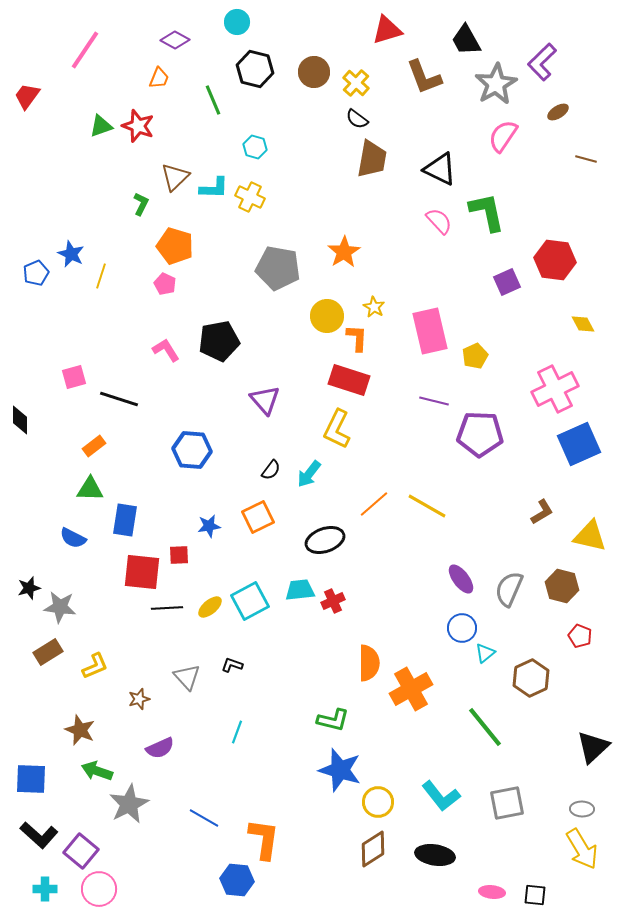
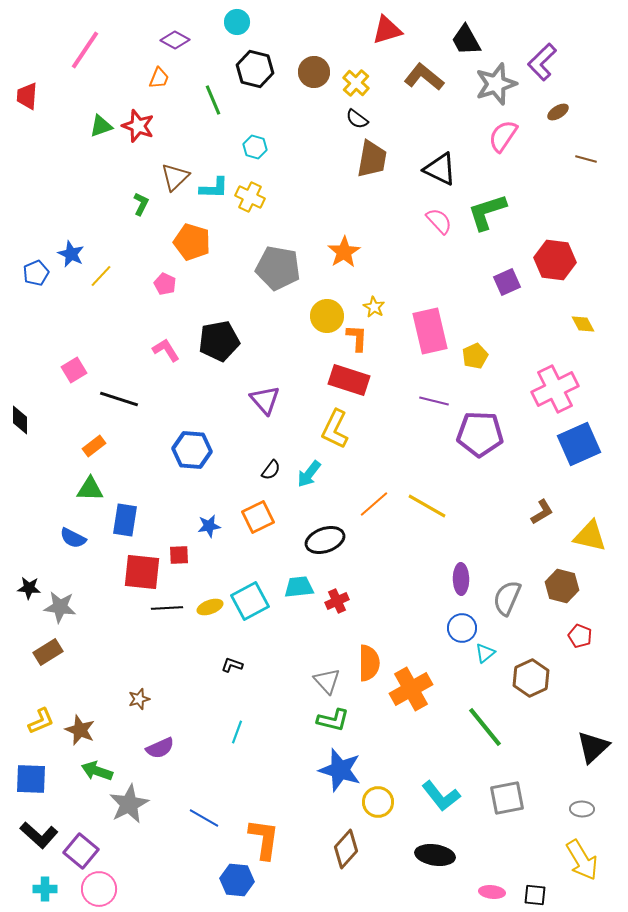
brown L-shape at (424, 77): rotated 150 degrees clockwise
gray star at (496, 84): rotated 12 degrees clockwise
red trapezoid at (27, 96): rotated 32 degrees counterclockwise
green L-shape at (487, 212): rotated 96 degrees counterclockwise
orange pentagon at (175, 246): moved 17 px right, 4 px up
yellow line at (101, 276): rotated 25 degrees clockwise
pink square at (74, 377): moved 7 px up; rotated 15 degrees counterclockwise
yellow L-shape at (337, 429): moved 2 px left
purple ellipse at (461, 579): rotated 36 degrees clockwise
black star at (29, 588): rotated 20 degrees clockwise
gray semicircle at (509, 589): moved 2 px left, 9 px down
cyan trapezoid at (300, 590): moved 1 px left, 3 px up
red cross at (333, 601): moved 4 px right
yellow ellipse at (210, 607): rotated 20 degrees clockwise
yellow L-shape at (95, 666): moved 54 px left, 55 px down
gray triangle at (187, 677): moved 140 px right, 4 px down
gray square at (507, 803): moved 5 px up
brown diamond at (373, 849): moved 27 px left; rotated 15 degrees counterclockwise
yellow arrow at (582, 849): moved 11 px down
